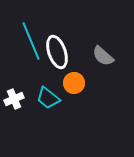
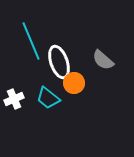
white ellipse: moved 2 px right, 10 px down
gray semicircle: moved 4 px down
